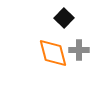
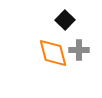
black square: moved 1 px right, 2 px down
